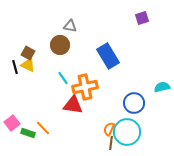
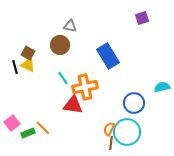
green rectangle: rotated 40 degrees counterclockwise
